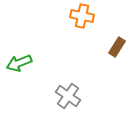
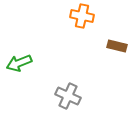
brown rectangle: moved 1 px up; rotated 72 degrees clockwise
gray cross: rotated 10 degrees counterclockwise
